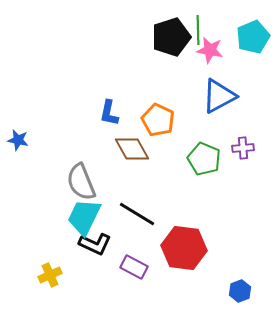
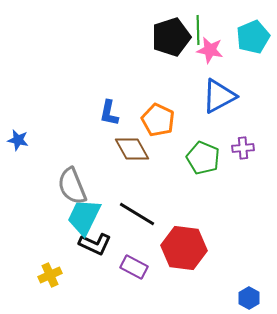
green pentagon: moved 1 px left, 1 px up
gray semicircle: moved 9 px left, 4 px down
blue hexagon: moved 9 px right, 7 px down; rotated 10 degrees counterclockwise
